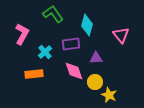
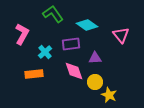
cyan diamond: rotated 70 degrees counterclockwise
purple triangle: moved 1 px left
